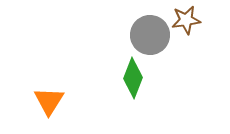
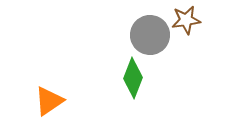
orange triangle: rotated 24 degrees clockwise
